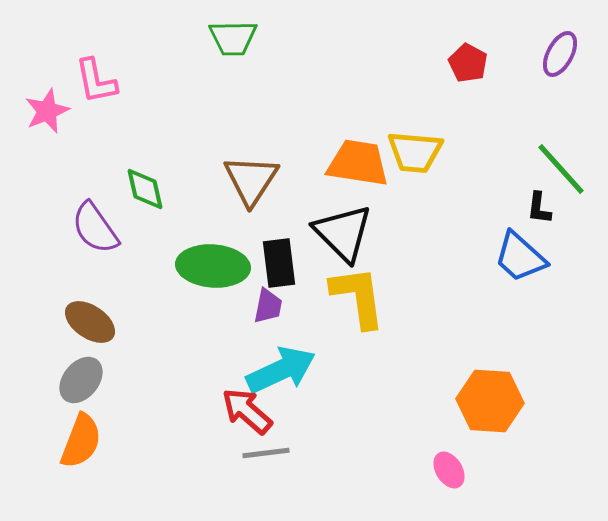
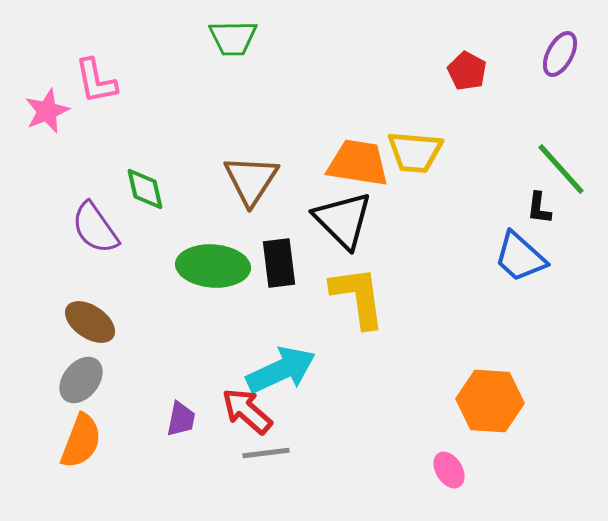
red pentagon: moved 1 px left, 8 px down
black triangle: moved 13 px up
purple trapezoid: moved 87 px left, 113 px down
